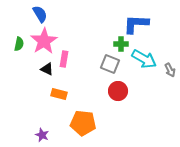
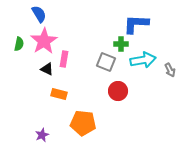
blue semicircle: moved 1 px left
cyan arrow: moved 1 px left, 1 px down; rotated 40 degrees counterclockwise
gray square: moved 4 px left, 2 px up
purple star: rotated 24 degrees clockwise
